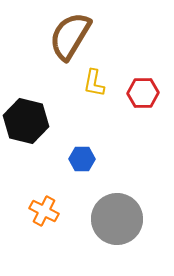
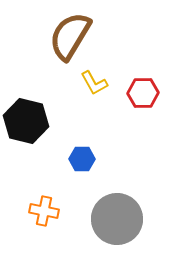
yellow L-shape: rotated 40 degrees counterclockwise
orange cross: rotated 16 degrees counterclockwise
